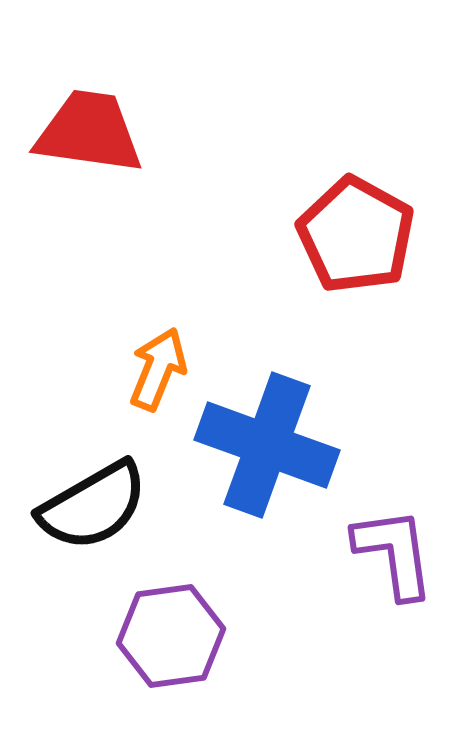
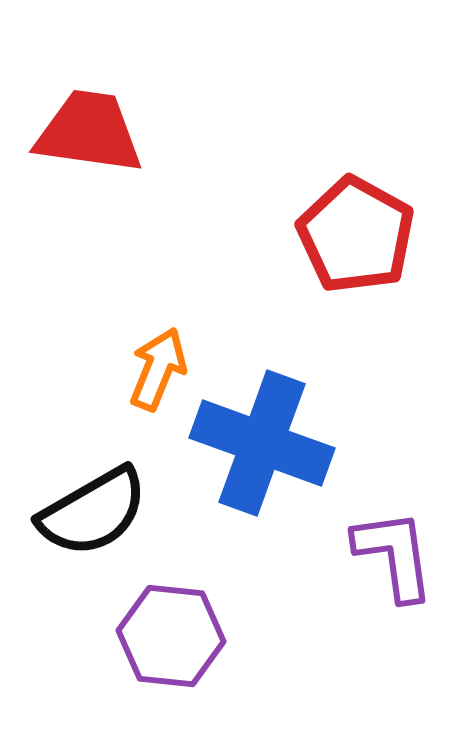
blue cross: moved 5 px left, 2 px up
black semicircle: moved 6 px down
purple L-shape: moved 2 px down
purple hexagon: rotated 14 degrees clockwise
